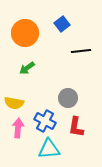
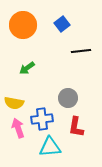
orange circle: moved 2 px left, 8 px up
blue cross: moved 3 px left, 2 px up; rotated 35 degrees counterclockwise
pink arrow: rotated 24 degrees counterclockwise
cyan triangle: moved 1 px right, 2 px up
